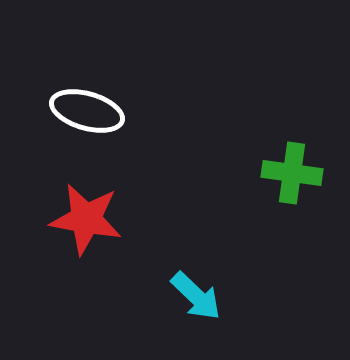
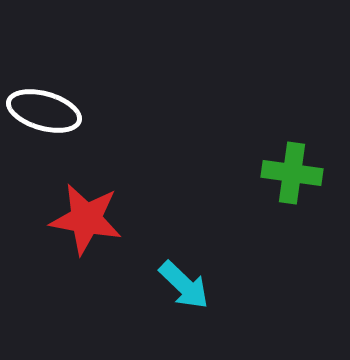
white ellipse: moved 43 px left
cyan arrow: moved 12 px left, 11 px up
